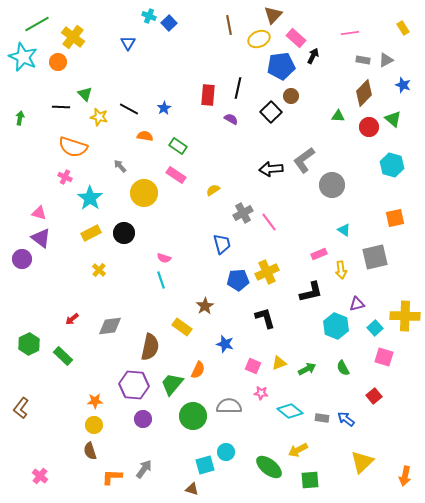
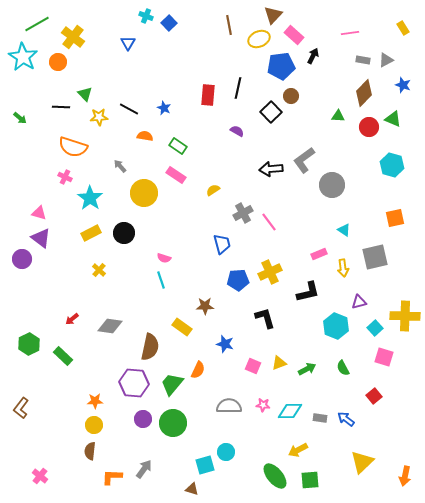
cyan cross at (149, 16): moved 3 px left
pink rectangle at (296, 38): moved 2 px left, 3 px up
cyan star at (23, 57): rotated 8 degrees clockwise
blue star at (164, 108): rotated 16 degrees counterclockwise
yellow star at (99, 117): rotated 18 degrees counterclockwise
green arrow at (20, 118): rotated 120 degrees clockwise
purple semicircle at (231, 119): moved 6 px right, 12 px down
green triangle at (393, 119): rotated 18 degrees counterclockwise
yellow arrow at (341, 270): moved 2 px right, 2 px up
yellow cross at (267, 272): moved 3 px right
black L-shape at (311, 292): moved 3 px left
purple triangle at (357, 304): moved 2 px right, 2 px up
brown star at (205, 306): rotated 30 degrees clockwise
gray diamond at (110, 326): rotated 15 degrees clockwise
purple hexagon at (134, 385): moved 2 px up
pink star at (261, 393): moved 2 px right, 12 px down
cyan diamond at (290, 411): rotated 40 degrees counterclockwise
green circle at (193, 416): moved 20 px left, 7 px down
gray rectangle at (322, 418): moved 2 px left
brown semicircle at (90, 451): rotated 24 degrees clockwise
green ellipse at (269, 467): moved 6 px right, 9 px down; rotated 12 degrees clockwise
